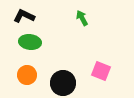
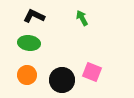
black L-shape: moved 10 px right
green ellipse: moved 1 px left, 1 px down
pink square: moved 9 px left, 1 px down
black circle: moved 1 px left, 3 px up
